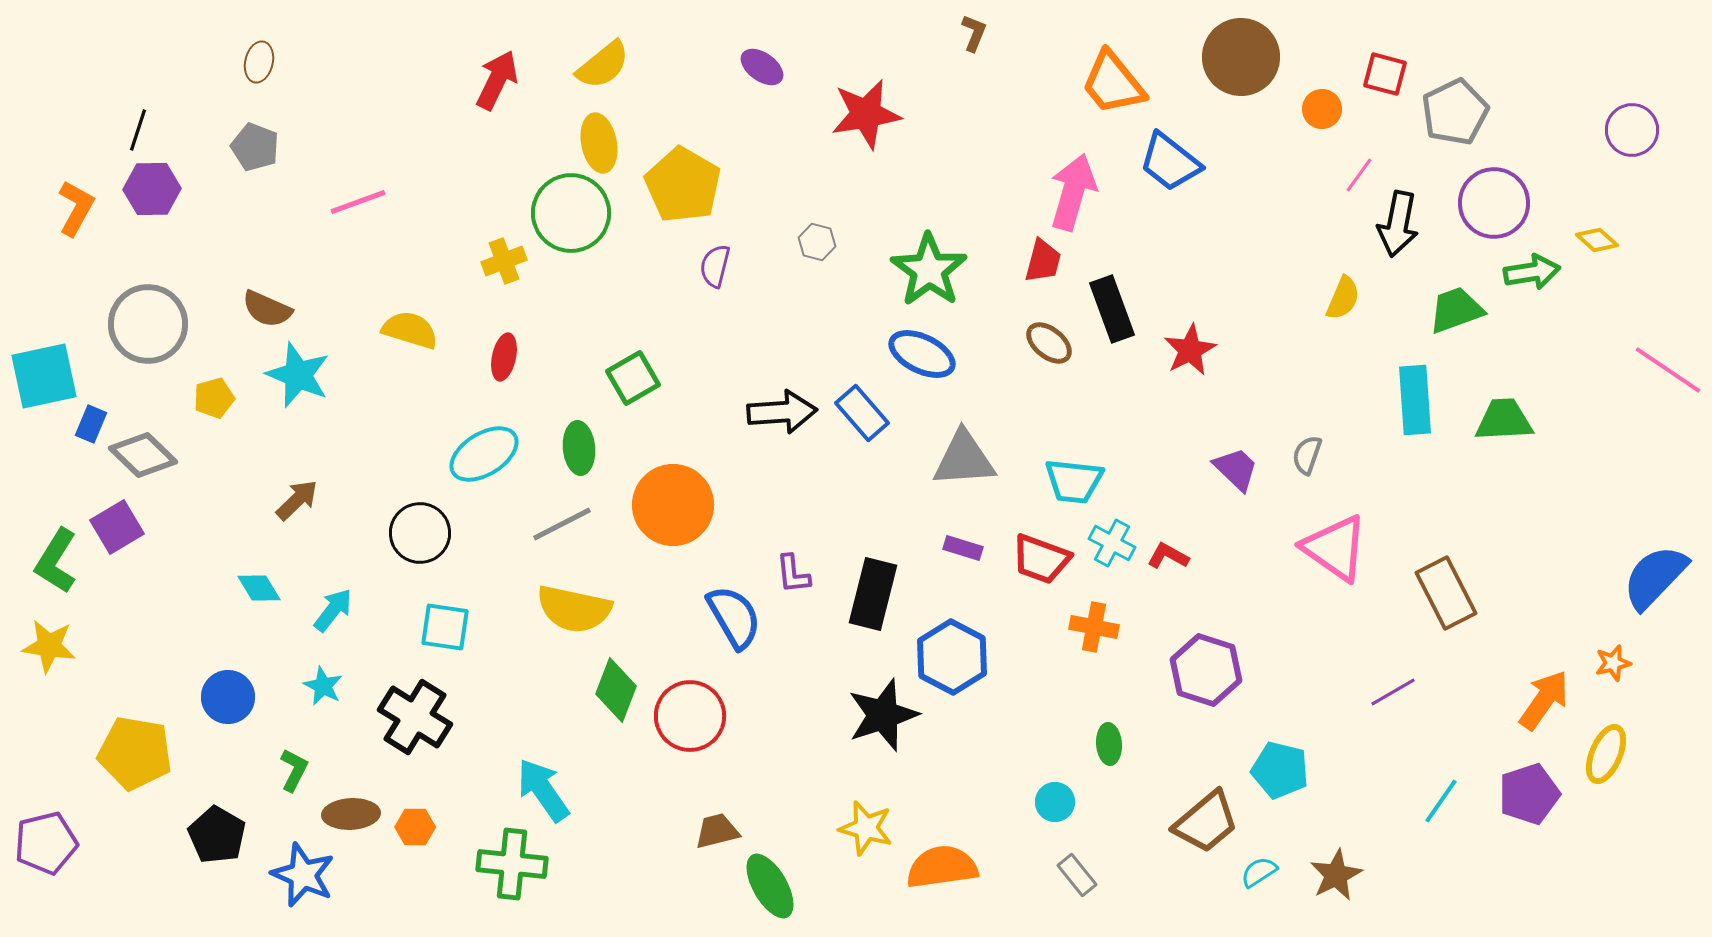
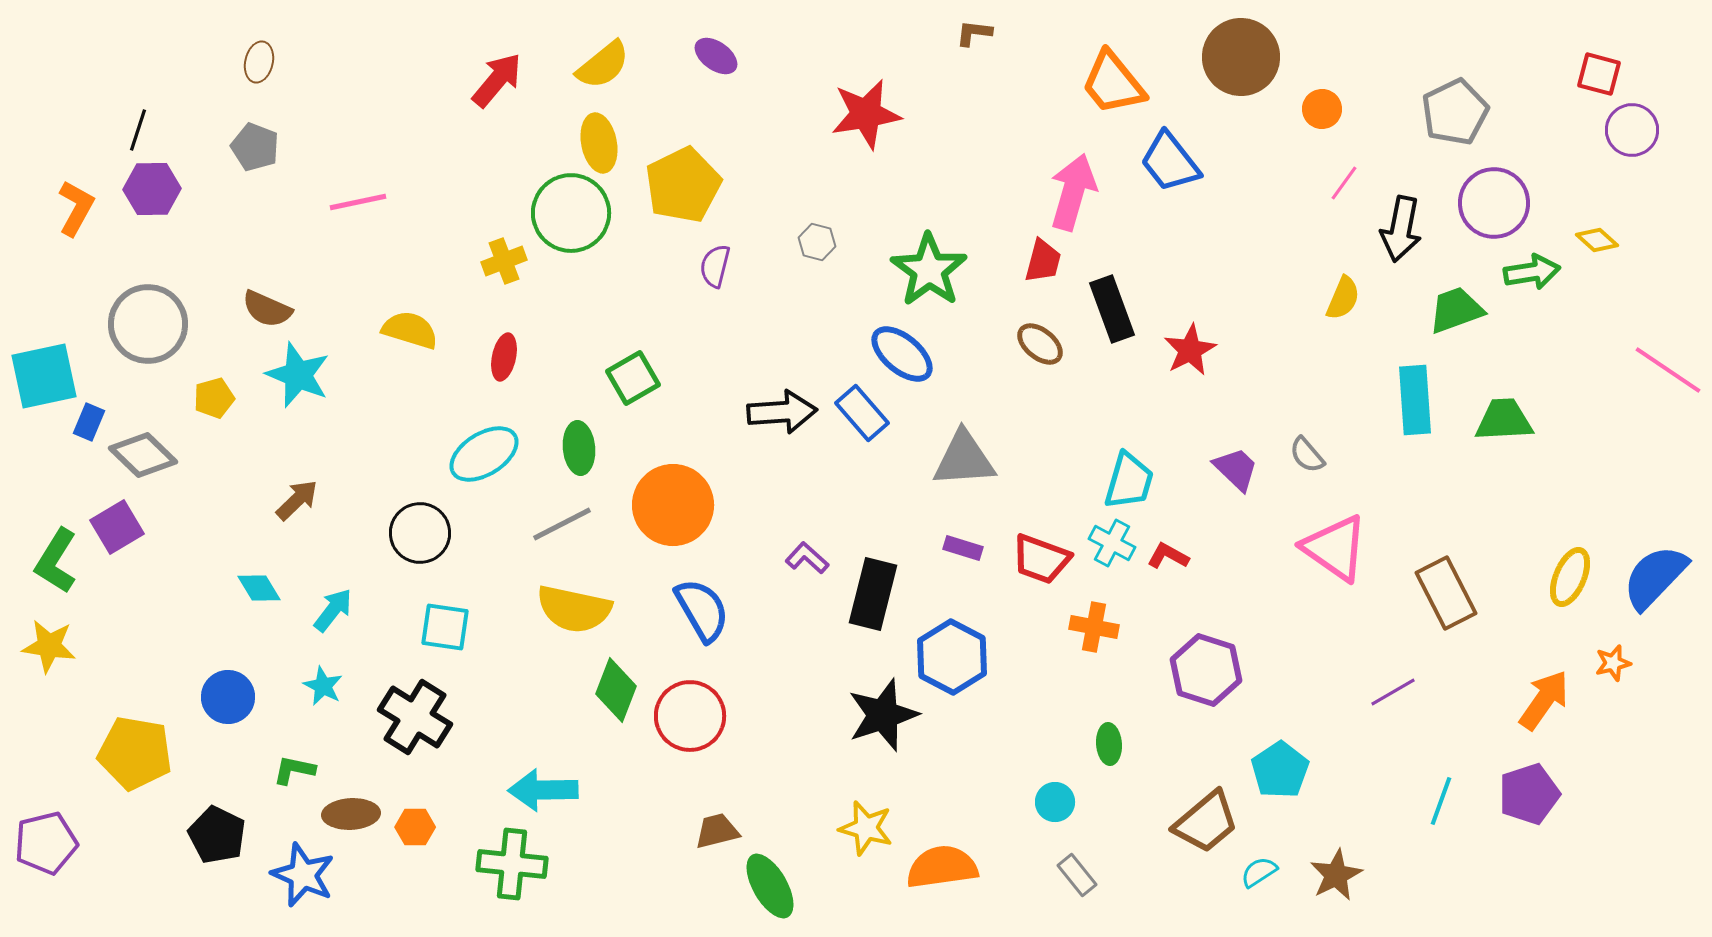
brown L-shape at (974, 33): rotated 105 degrees counterclockwise
purple ellipse at (762, 67): moved 46 px left, 11 px up
red square at (1385, 74): moved 214 px right
red arrow at (497, 80): rotated 14 degrees clockwise
blue trapezoid at (1170, 162): rotated 14 degrees clockwise
pink line at (1359, 175): moved 15 px left, 8 px down
yellow pentagon at (683, 185): rotated 16 degrees clockwise
pink line at (358, 202): rotated 8 degrees clockwise
black arrow at (1398, 224): moved 3 px right, 5 px down
brown ellipse at (1049, 343): moved 9 px left, 1 px down
blue ellipse at (922, 354): moved 20 px left; rotated 14 degrees clockwise
blue rectangle at (91, 424): moved 2 px left, 2 px up
gray semicircle at (1307, 455): rotated 60 degrees counterclockwise
cyan trapezoid at (1074, 481): moved 55 px right; rotated 80 degrees counterclockwise
purple L-shape at (793, 574): moved 14 px right, 16 px up; rotated 138 degrees clockwise
blue semicircle at (734, 617): moved 32 px left, 7 px up
yellow ellipse at (1606, 754): moved 36 px left, 177 px up
green L-shape at (294, 770): rotated 105 degrees counterclockwise
cyan pentagon at (1280, 770): rotated 24 degrees clockwise
cyan arrow at (543, 790): rotated 56 degrees counterclockwise
cyan line at (1441, 801): rotated 15 degrees counterclockwise
black pentagon at (217, 835): rotated 4 degrees counterclockwise
